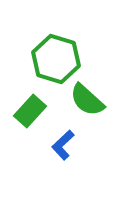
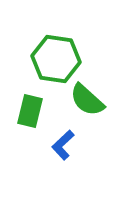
green hexagon: rotated 9 degrees counterclockwise
green rectangle: rotated 28 degrees counterclockwise
